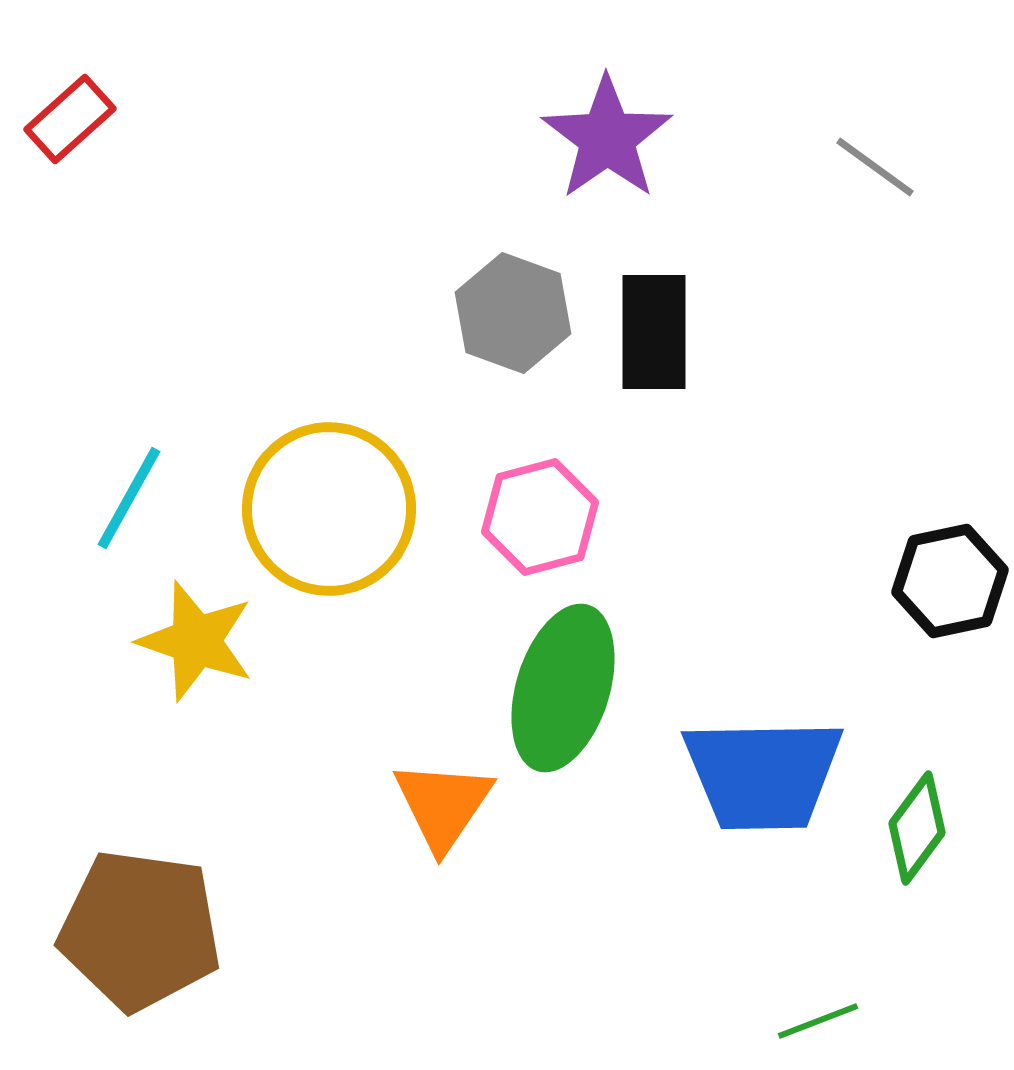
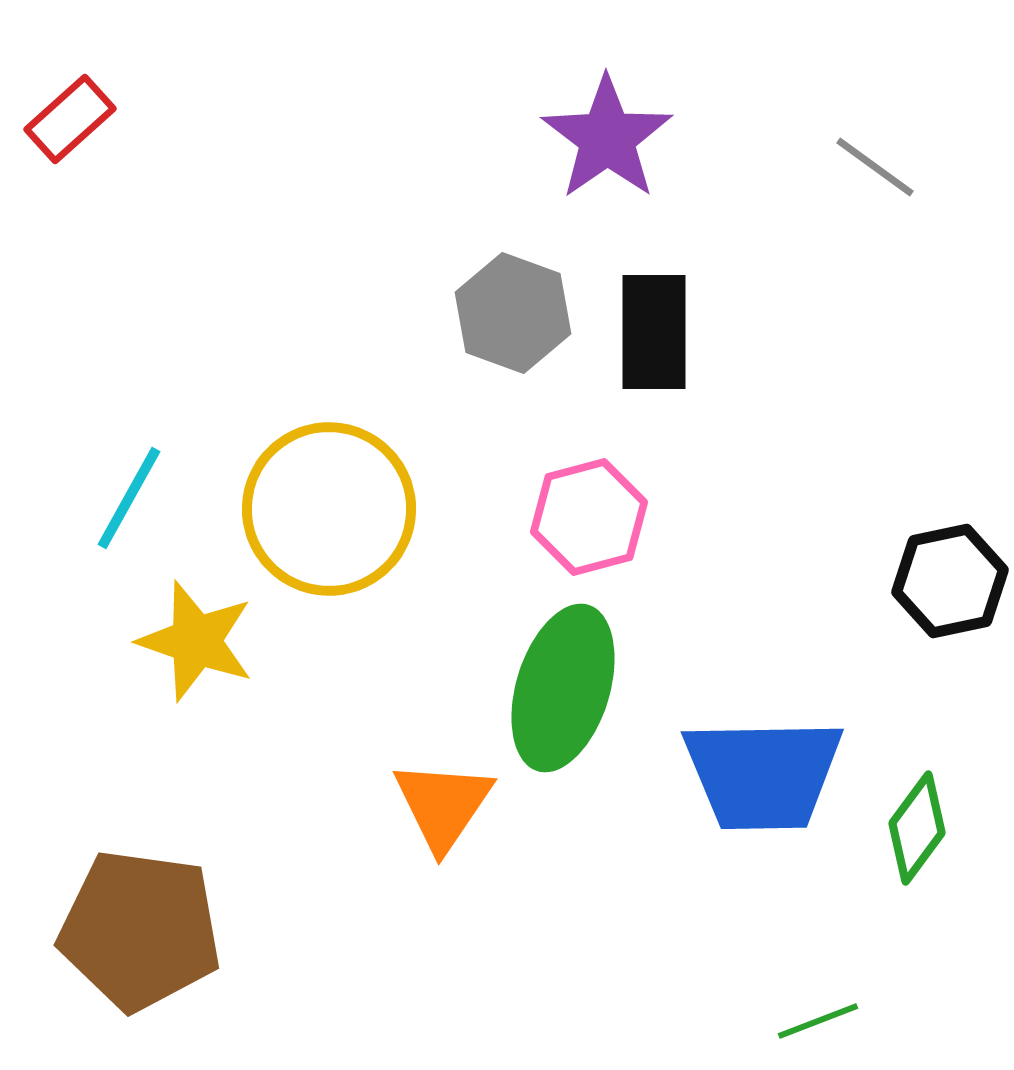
pink hexagon: moved 49 px right
